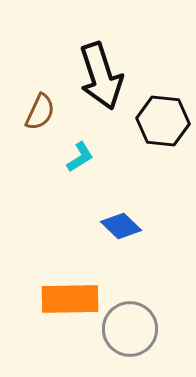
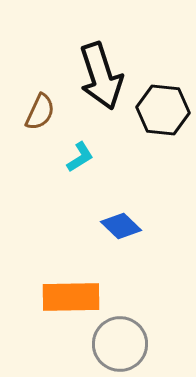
black hexagon: moved 11 px up
orange rectangle: moved 1 px right, 2 px up
gray circle: moved 10 px left, 15 px down
